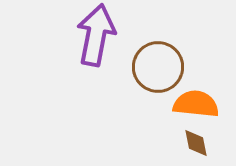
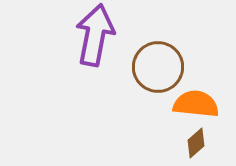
purple arrow: moved 1 px left
brown diamond: rotated 60 degrees clockwise
